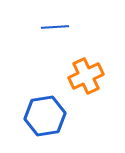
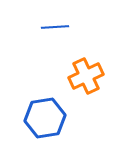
blue hexagon: moved 2 px down
